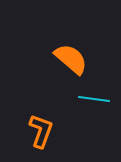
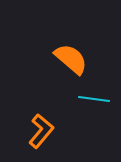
orange L-shape: rotated 20 degrees clockwise
